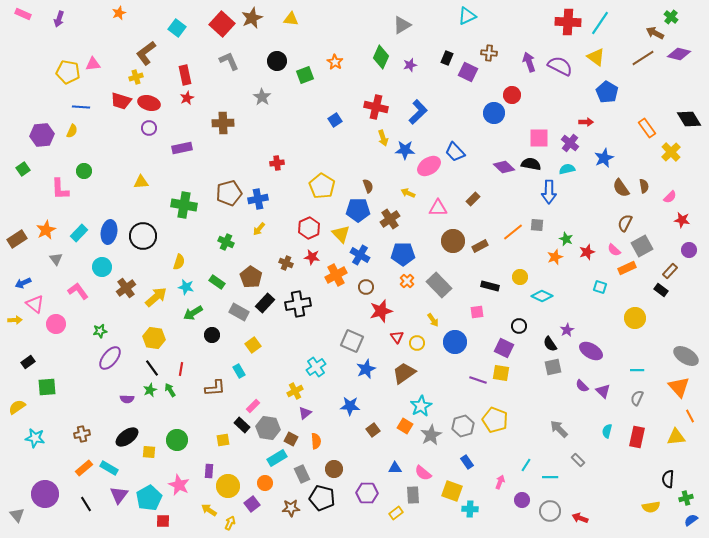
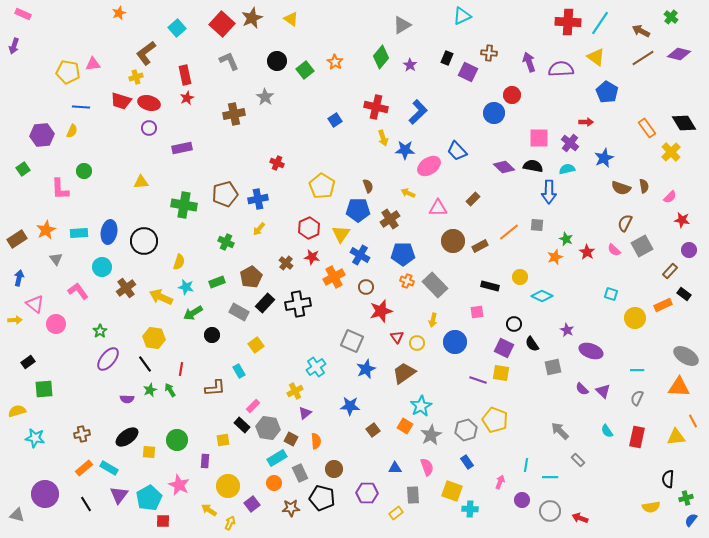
cyan triangle at (467, 16): moved 5 px left
purple arrow at (59, 19): moved 45 px left, 27 px down
yellow triangle at (291, 19): rotated 28 degrees clockwise
cyan square at (177, 28): rotated 12 degrees clockwise
brown arrow at (655, 33): moved 14 px left, 2 px up
green diamond at (381, 57): rotated 15 degrees clockwise
purple star at (410, 65): rotated 24 degrees counterclockwise
purple semicircle at (560, 66): moved 1 px right, 3 px down; rotated 30 degrees counterclockwise
green square at (305, 75): moved 5 px up; rotated 18 degrees counterclockwise
gray star at (262, 97): moved 3 px right
black diamond at (689, 119): moved 5 px left, 4 px down
brown cross at (223, 123): moved 11 px right, 9 px up; rotated 10 degrees counterclockwise
blue trapezoid at (455, 152): moved 2 px right, 1 px up
red cross at (277, 163): rotated 32 degrees clockwise
black semicircle at (531, 164): moved 2 px right, 2 px down
brown semicircle at (621, 188): rotated 36 degrees counterclockwise
brown pentagon at (229, 193): moved 4 px left, 1 px down
orange line at (513, 232): moved 4 px left
cyan rectangle at (79, 233): rotated 42 degrees clockwise
yellow triangle at (341, 234): rotated 18 degrees clockwise
black circle at (143, 236): moved 1 px right, 5 px down
red star at (587, 252): rotated 21 degrees counterclockwise
brown cross at (286, 263): rotated 16 degrees clockwise
orange rectangle at (627, 268): moved 36 px right, 37 px down
orange cross at (336, 275): moved 2 px left, 2 px down
brown pentagon at (251, 277): rotated 10 degrees clockwise
orange cross at (407, 281): rotated 24 degrees counterclockwise
green rectangle at (217, 282): rotated 56 degrees counterclockwise
blue arrow at (23, 283): moved 4 px left, 5 px up; rotated 126 degrees clockwise
gray rectangle at (439, 285): moved 4 px left
cyan square at (600, 287): moved 11 px right, 7 px down
black rectangle at (661, 290): moved 23 px right, 4 px down
yellow arrow at (156, 297): moved 5 px right; rotated 115 degrees counterclockwise
yellow arrow at (433, 320): rotated 48 degrees clockwise
black circle at (519, 326): moved 5 px left, 2 px up
purple star at (567, 330): rotated 16 degrees counterclockwise
green star at (100, 331): rotated 24 degrees counterclockwise
black semicircle at (550, 344): moved 18 px left
yellow square at (253, 345): moved 3 px right
purple ellipse at (591, 351): rotated 10 degrees counterclockwise
purple ellipse at (110, 358): moved 2 px left, 1 px down
black line at (152, 368): moved 7 px left, 4 px up
purple semicircle at (582, 386): moved 3 px down
green square at (47, 387): moved 3 px left, 2 px down
orange triangle at (679, 387): rotated 45 degrees counterclockwise
yellow semicircle at (17, 407): moved 4 px down; rotated 18 degrees clockwise
orange line at (690, 416): moved 3 px right, 5 px down
gray hexagon at (463, 426): moved 3 px right, 4 px down
gray arrow at (559, 429): moved 1 px right, 2 px down
cyan semicircle at (607, 431): rotated 48 degrees counterclockwise
cyan line at (526, 465): rotated 24 degrees counterclockwise
purple rectangle at (209, 471): moved 4 px left, 10 px up
pink semicircle at (423, 473): moved 4 px right, 6 px up; rotated 150 degrees counterclockwise
gray rectangle at (302, 474): moved 2 px left, 1 px up
orange circle at (265, 483): moved 9 px right
gray triangle at (17, 515): rotated 35 degrees counterclockwise
blue semicircle at (691, 520): rotated 16 degrees counterclockwise
